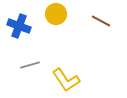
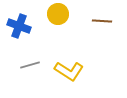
yellow circle: moved 2 px right
brown line: moved 1 px right; rotated 24 degrees counterclockwise
yellow L-shape: moved 3 px right, 9 px up; rotated 24 degrees counterclockwise
